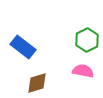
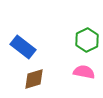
pink semicircle: moved 1 px right, 1 px down
brown diamond: moved 3 px left, 4 px up
